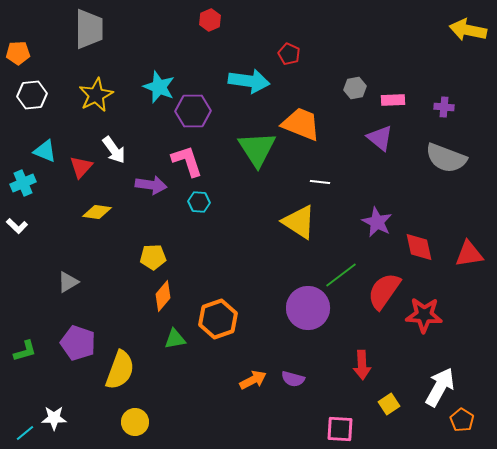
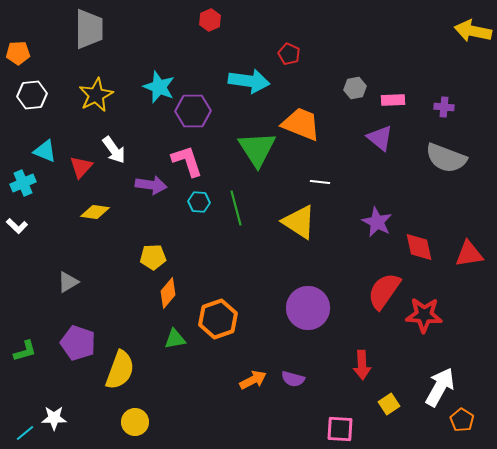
yellow arrow at (468, 30): moved 5 px right, 1 px down
yellow diamond at (97, 212): moved 2 px left
green line at (341, 275): moved 105 px left, 67 px up; rotated 68 degrees counterclockwise
orange diamond at (163, 296): moved 5 px right, 3 px up
